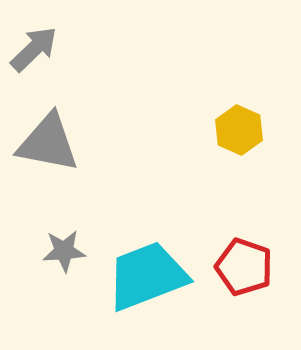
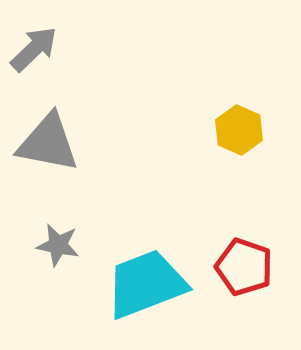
gray star: moved 6 px left, 6 px up; rotated 15 degrees clockwise
cyan trapezoid: moved 1 px left, 8 px down
